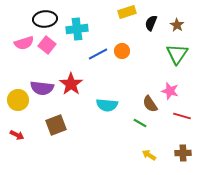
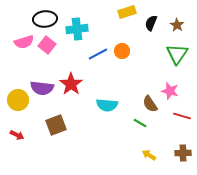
pink semicircle: moved 1 px up
